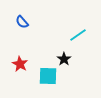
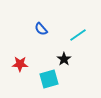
blue semicircle: moved 19 px right, 7 px down
red star: rotated 28 degrees counterclockwise
cyan square: moved 1 px right, 3 px down; rotated 18 degrees counterclockwise
